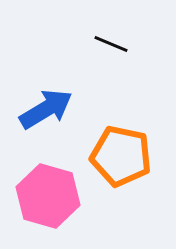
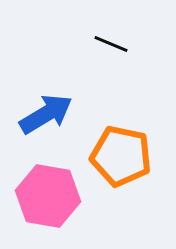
blue arrow: moved 5 px down
pink hexagon: rotated 6 degrees counterclockwise
